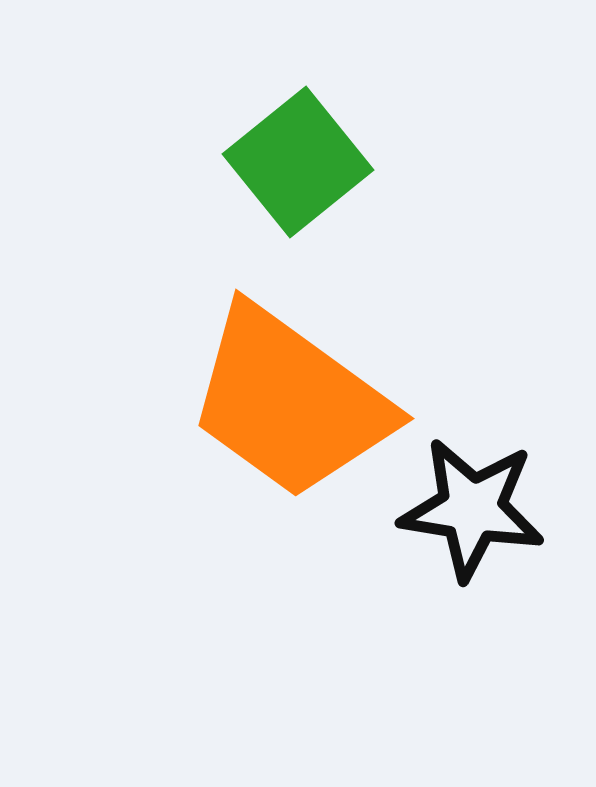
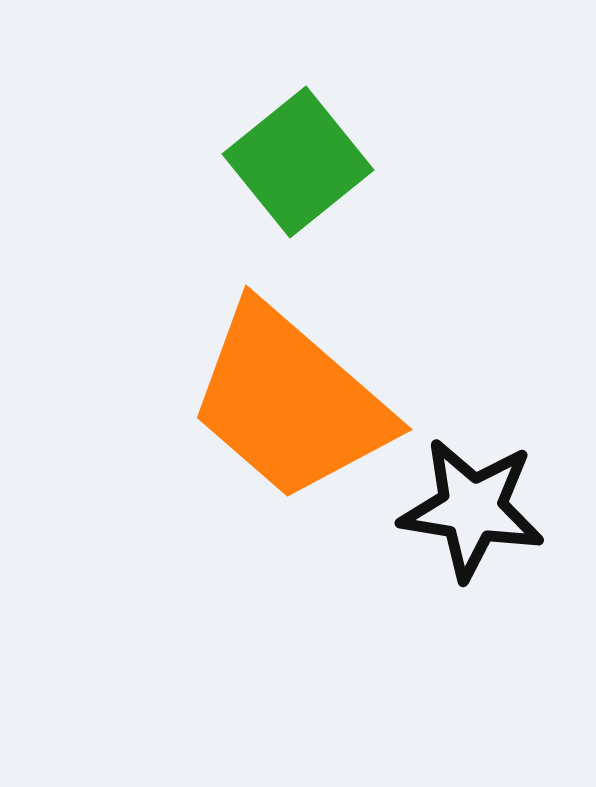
orange trapezoid: rotated 5 degrees clockwise
